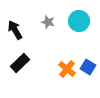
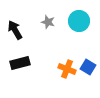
black rectangle: rotated 30 degrees clockwise
orange cross: rotated 18 degrees counterclockwise
